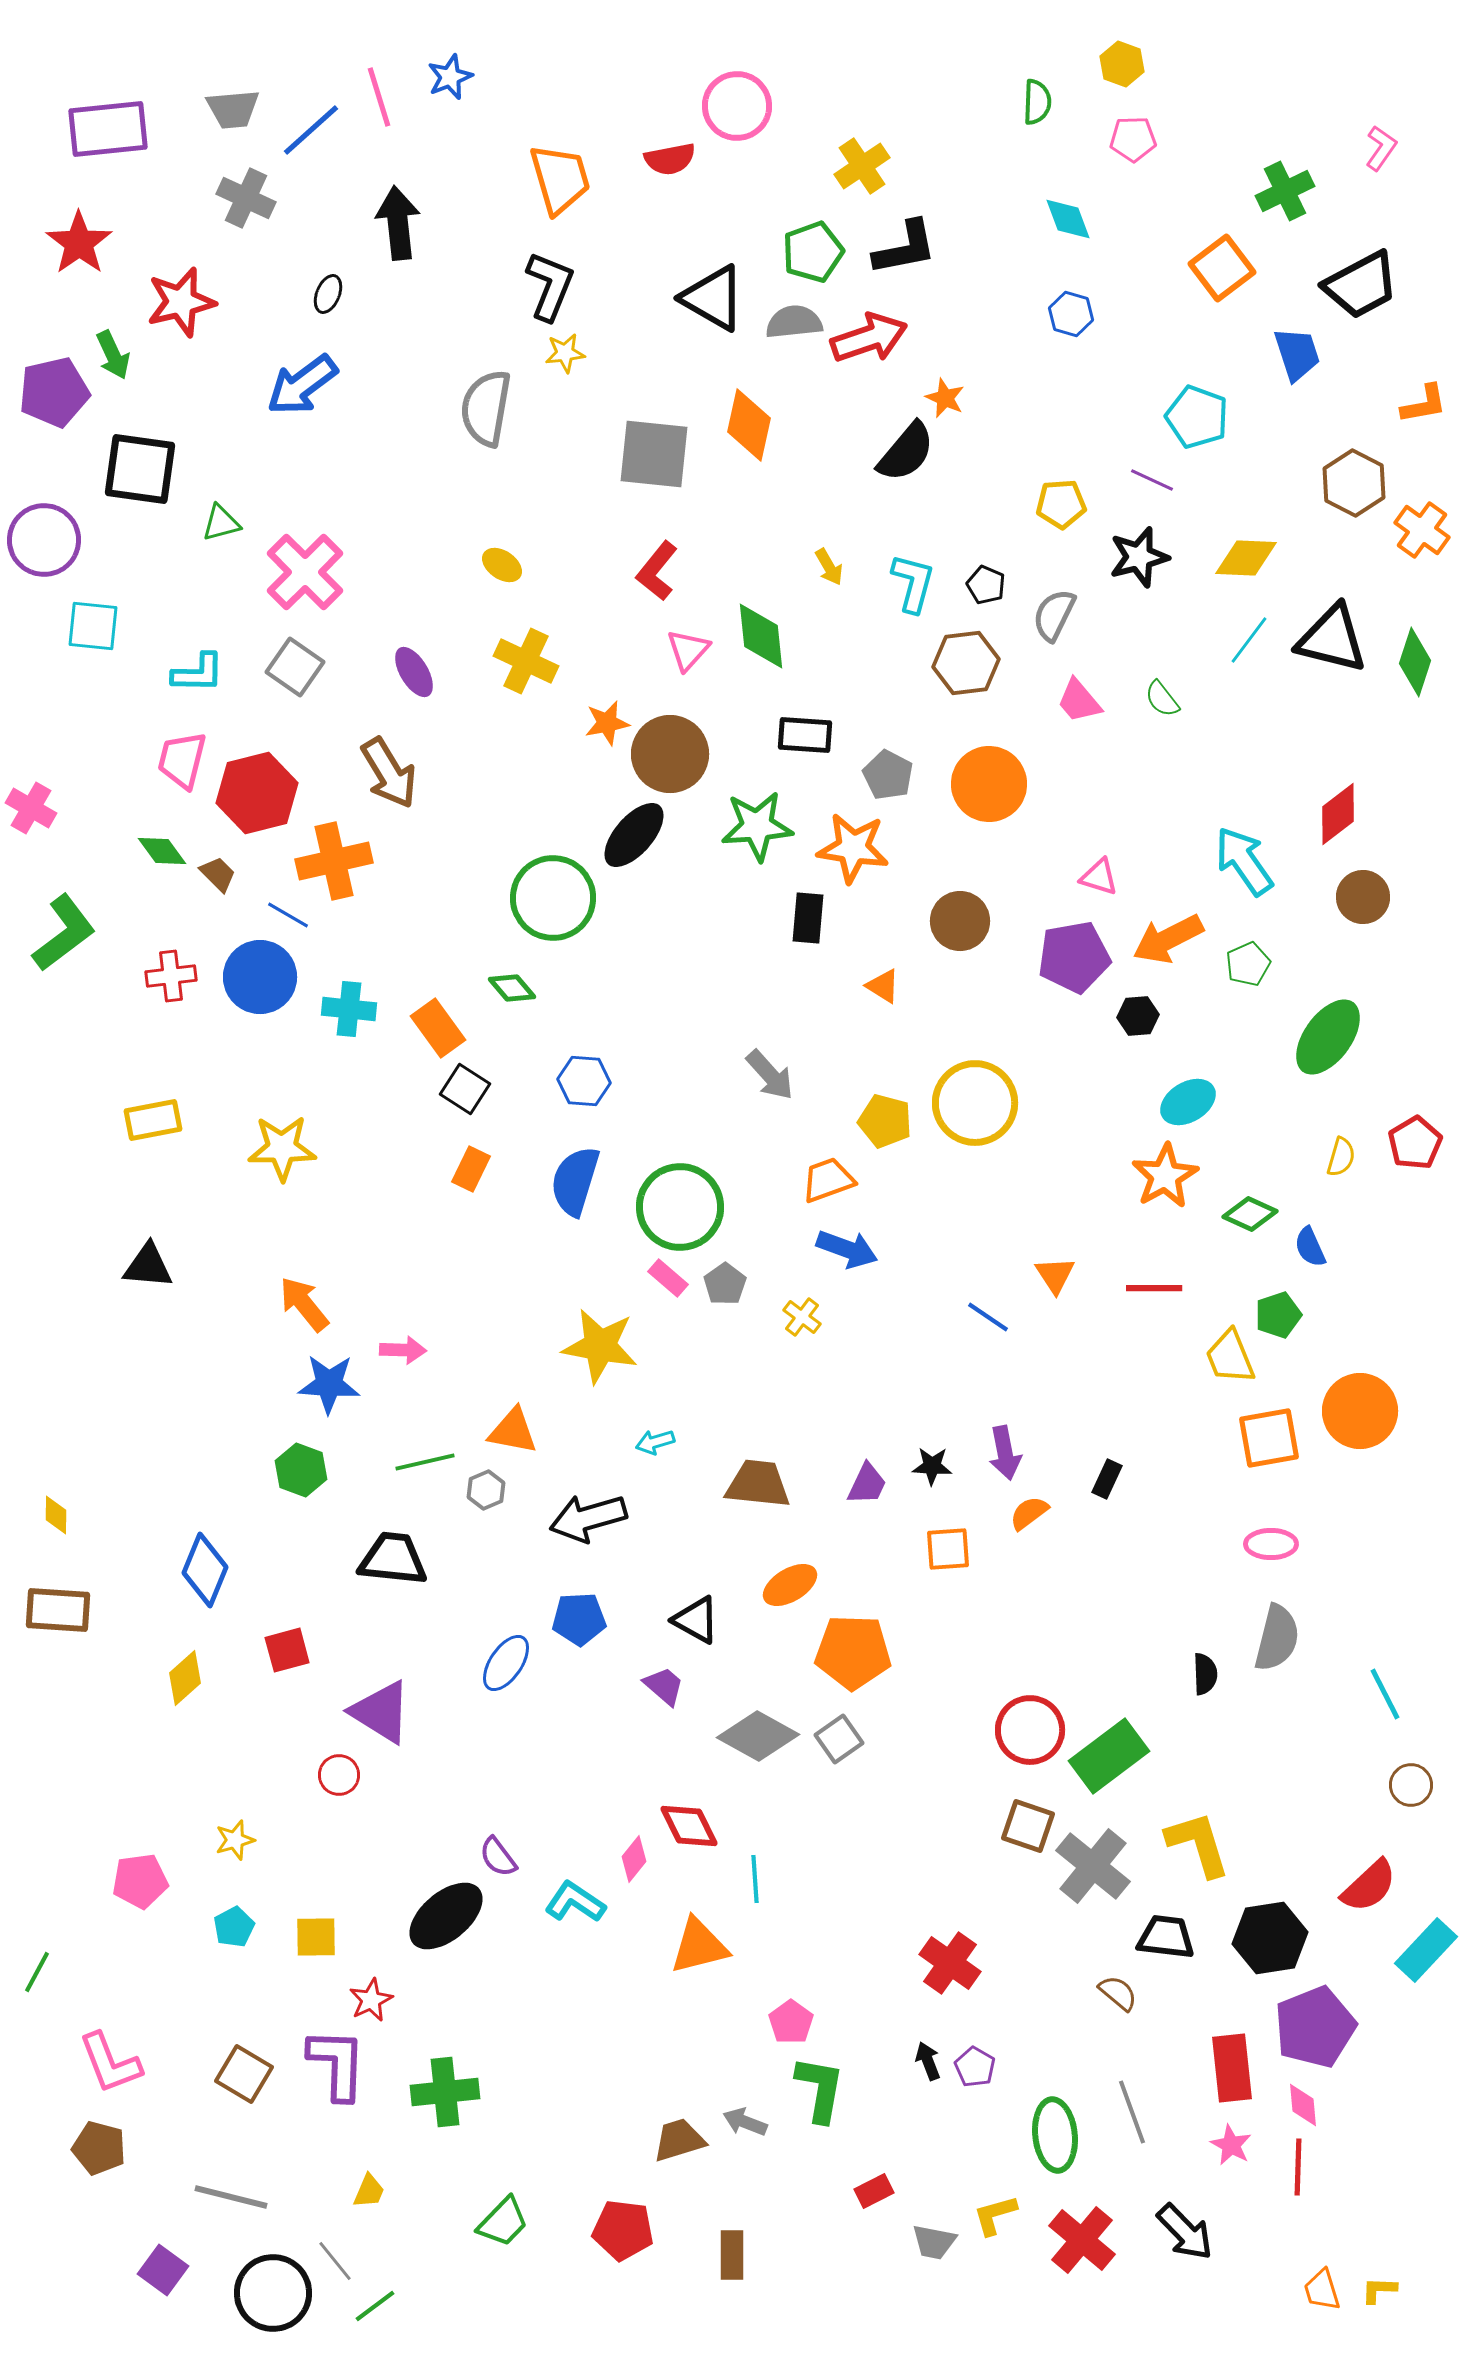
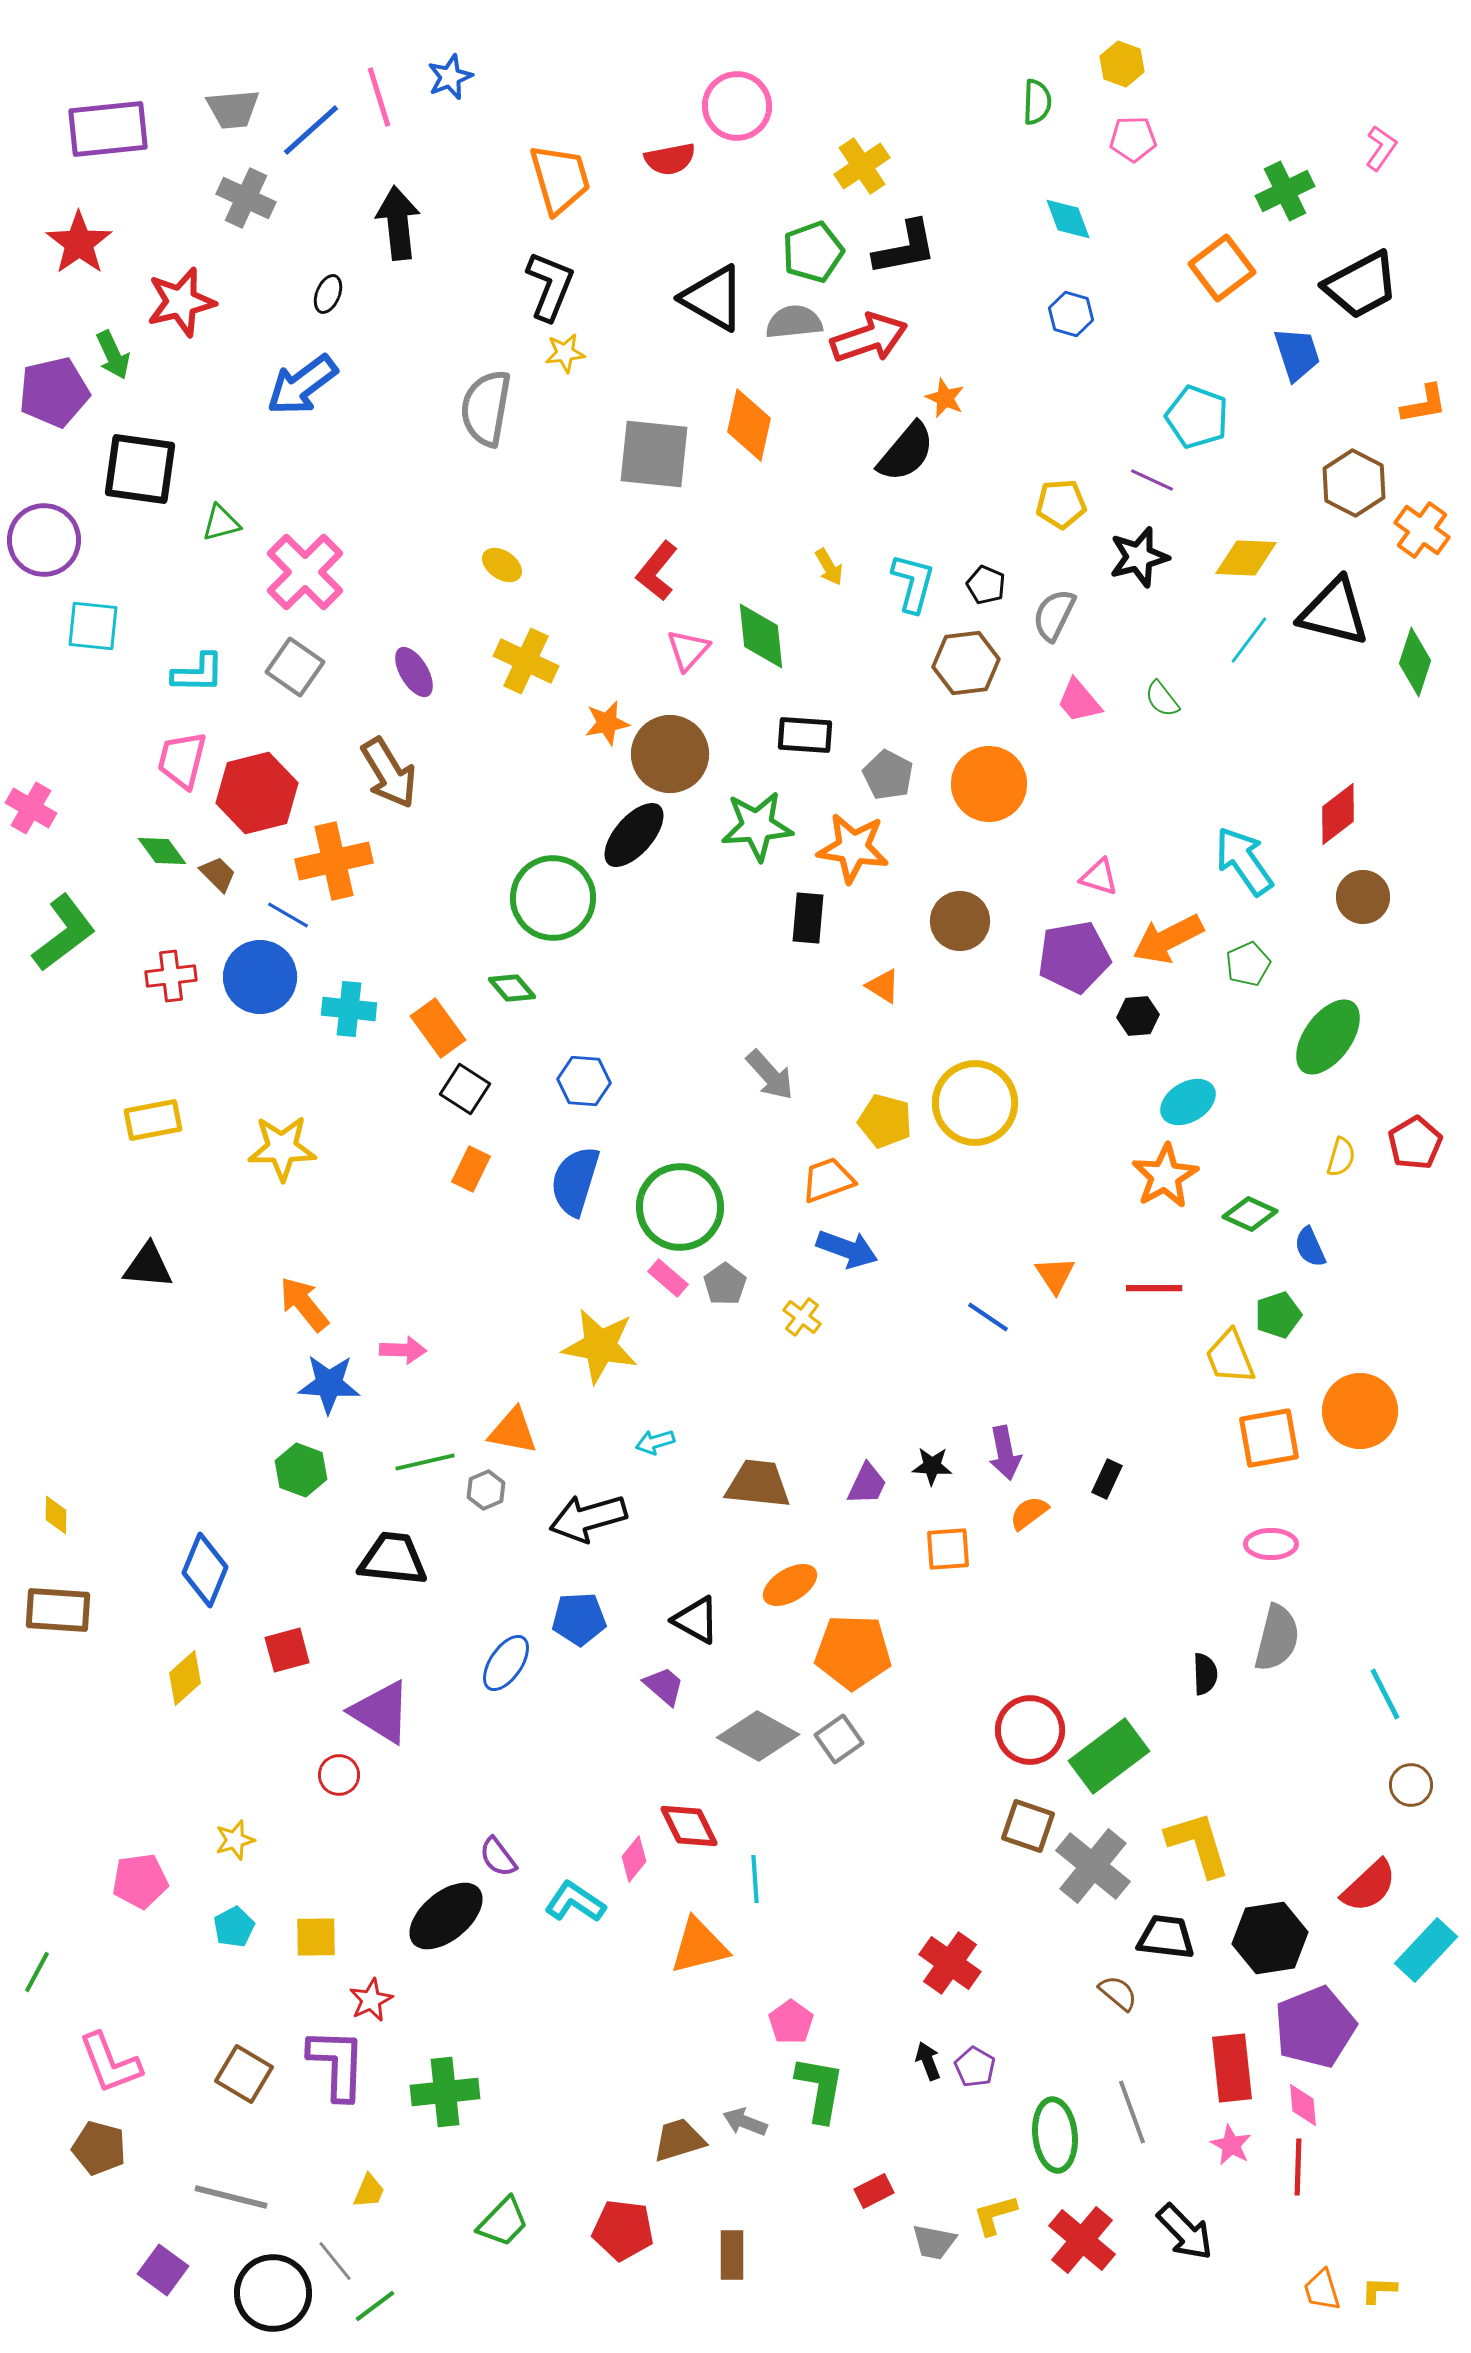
black triangle at (1332, 639): moved 2 px right, 27 px up
